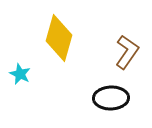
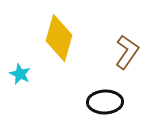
black ellipse: moved 6 px left, 4 px down
